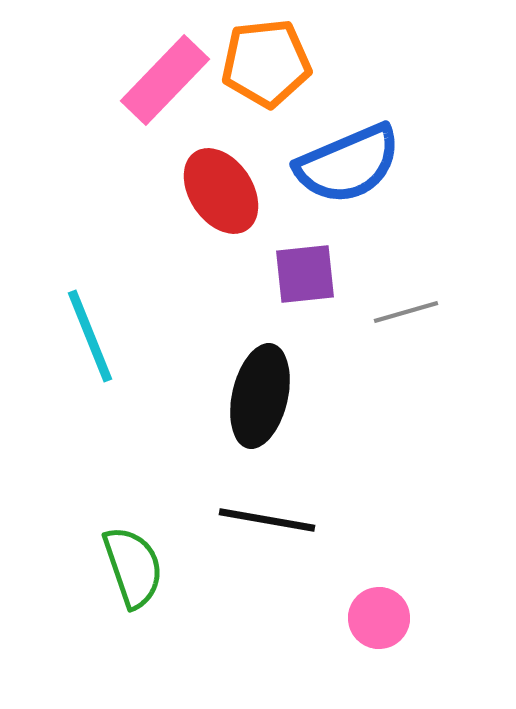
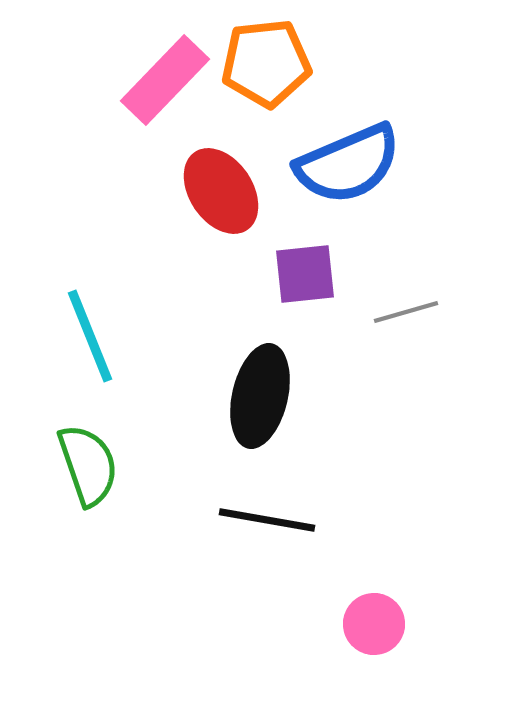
green semicircle: moved 45 px left, 102 px up
pink circle: moved 5 px left, 6 px down
